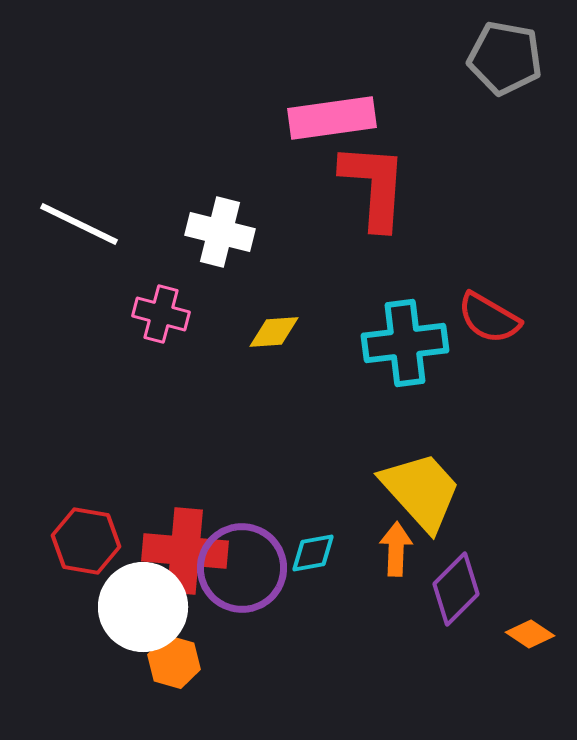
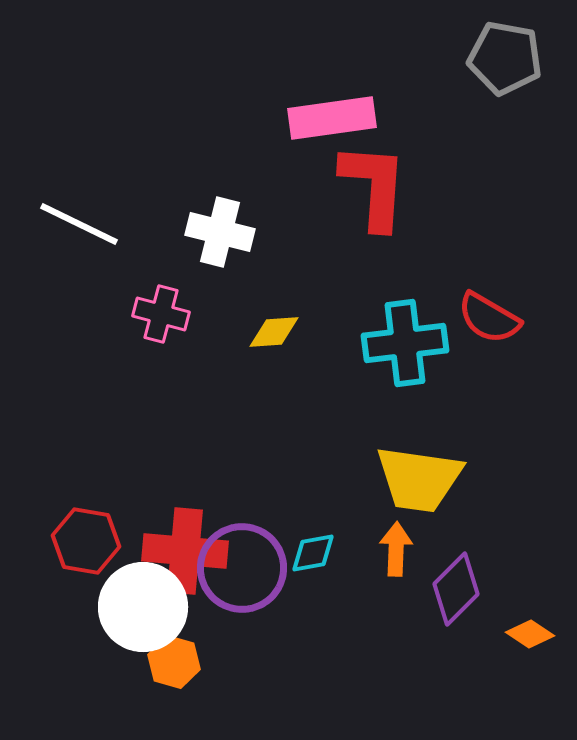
yellow trapezoid: moved 2 px left, 12 px up; rotated 140 degrees clockwise
